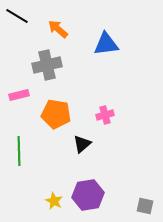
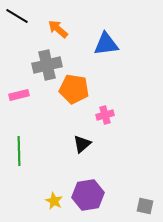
orange pentagon: moved 18 px right, 25 px up
